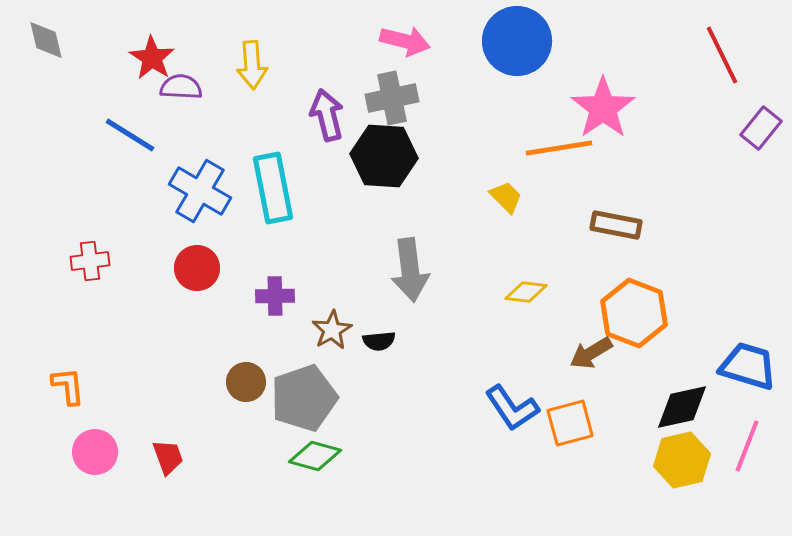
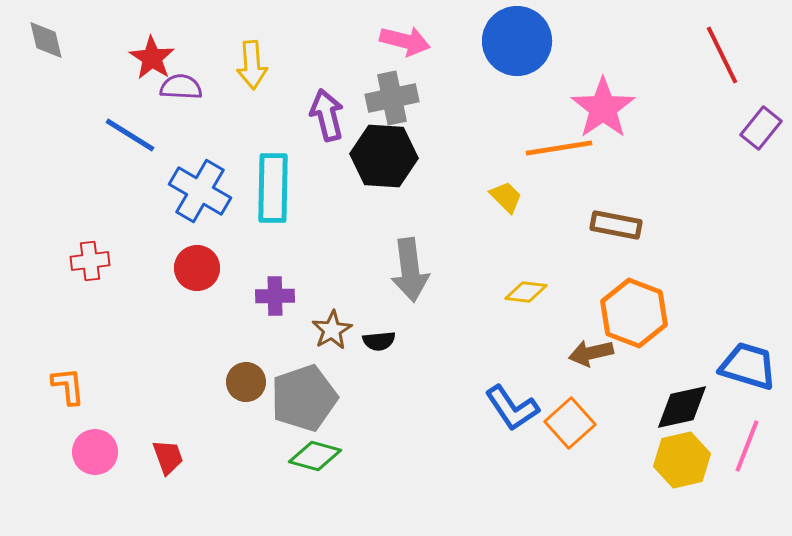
cyan rectangle: rotated 12 degrees clockwise
brown arrow: rotated 18 degrees clockwise
orange square: rotated 27 degrees counterclockwise
